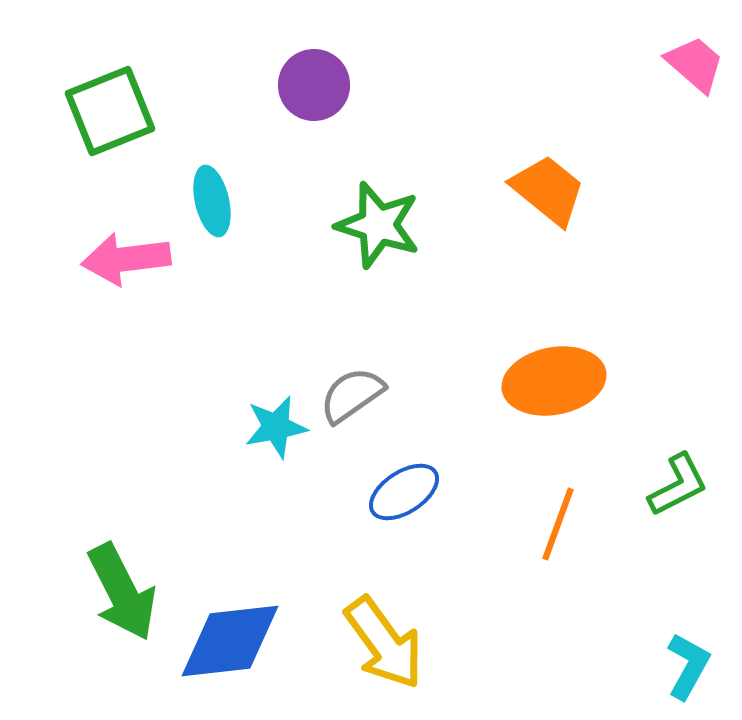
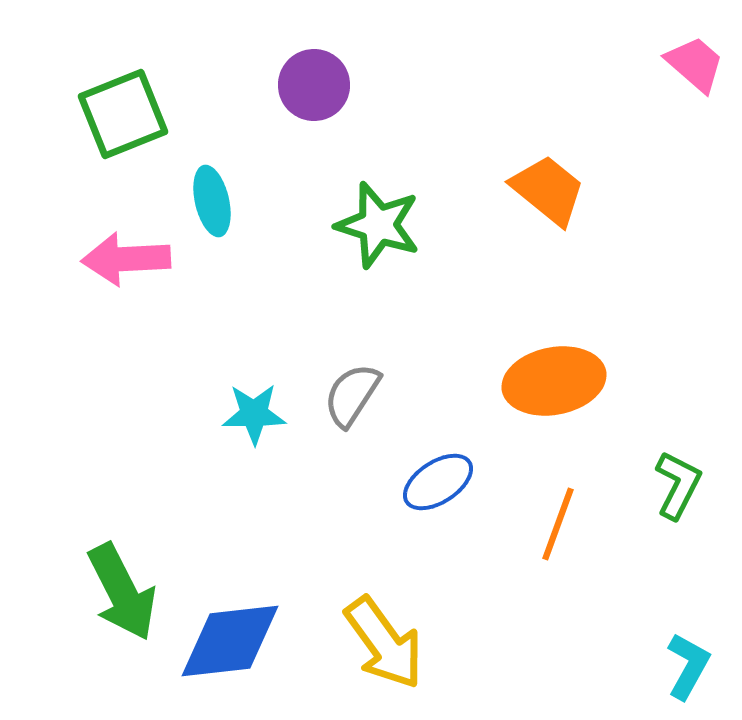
green square: moved 13 px right, 3 px down
pink arrow: rotated 4 degrees clockwise
gray semicircle: rotated 22 degrees counterclockwise
cyan star: moved 22 px left, 13 px up; rotated 10 degrees clockwise
green L-shape: rotated 36 degrees counterclockwise
blue ellipse: moved 34 px right, 10 px up
